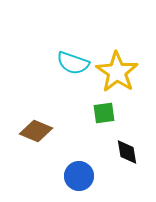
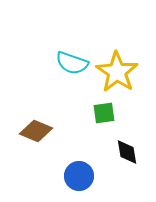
cyan semicircle: moved 1 px left
